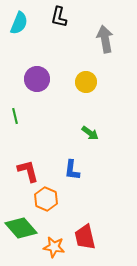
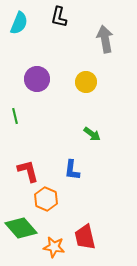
green arrow: moved 2 px right, 1 px down
